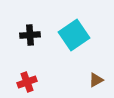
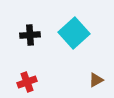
cyan square: moved 2 px up; rotated 8 degrees counterclockwise
